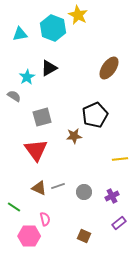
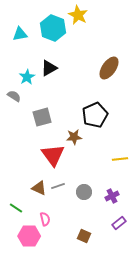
brown star: moved 1 px down
red triangle: moved 17 px right, 5 px down
green line: moved 2 px right, 1 px down
